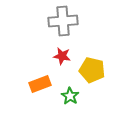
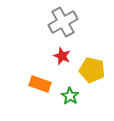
gray cross: moved 1 px down; rotated 24 degrees counterclockwise
red star: rotated 12 degrees clockwise
orange rectangle: rotated 40 degrees clockwise
